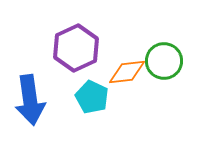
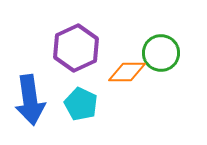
green circle: moved 3 px left, 8 px up
orange diamond: rotated 6 degrees clockwise
cyan pentagon: moved 11 px left, 7 px down
